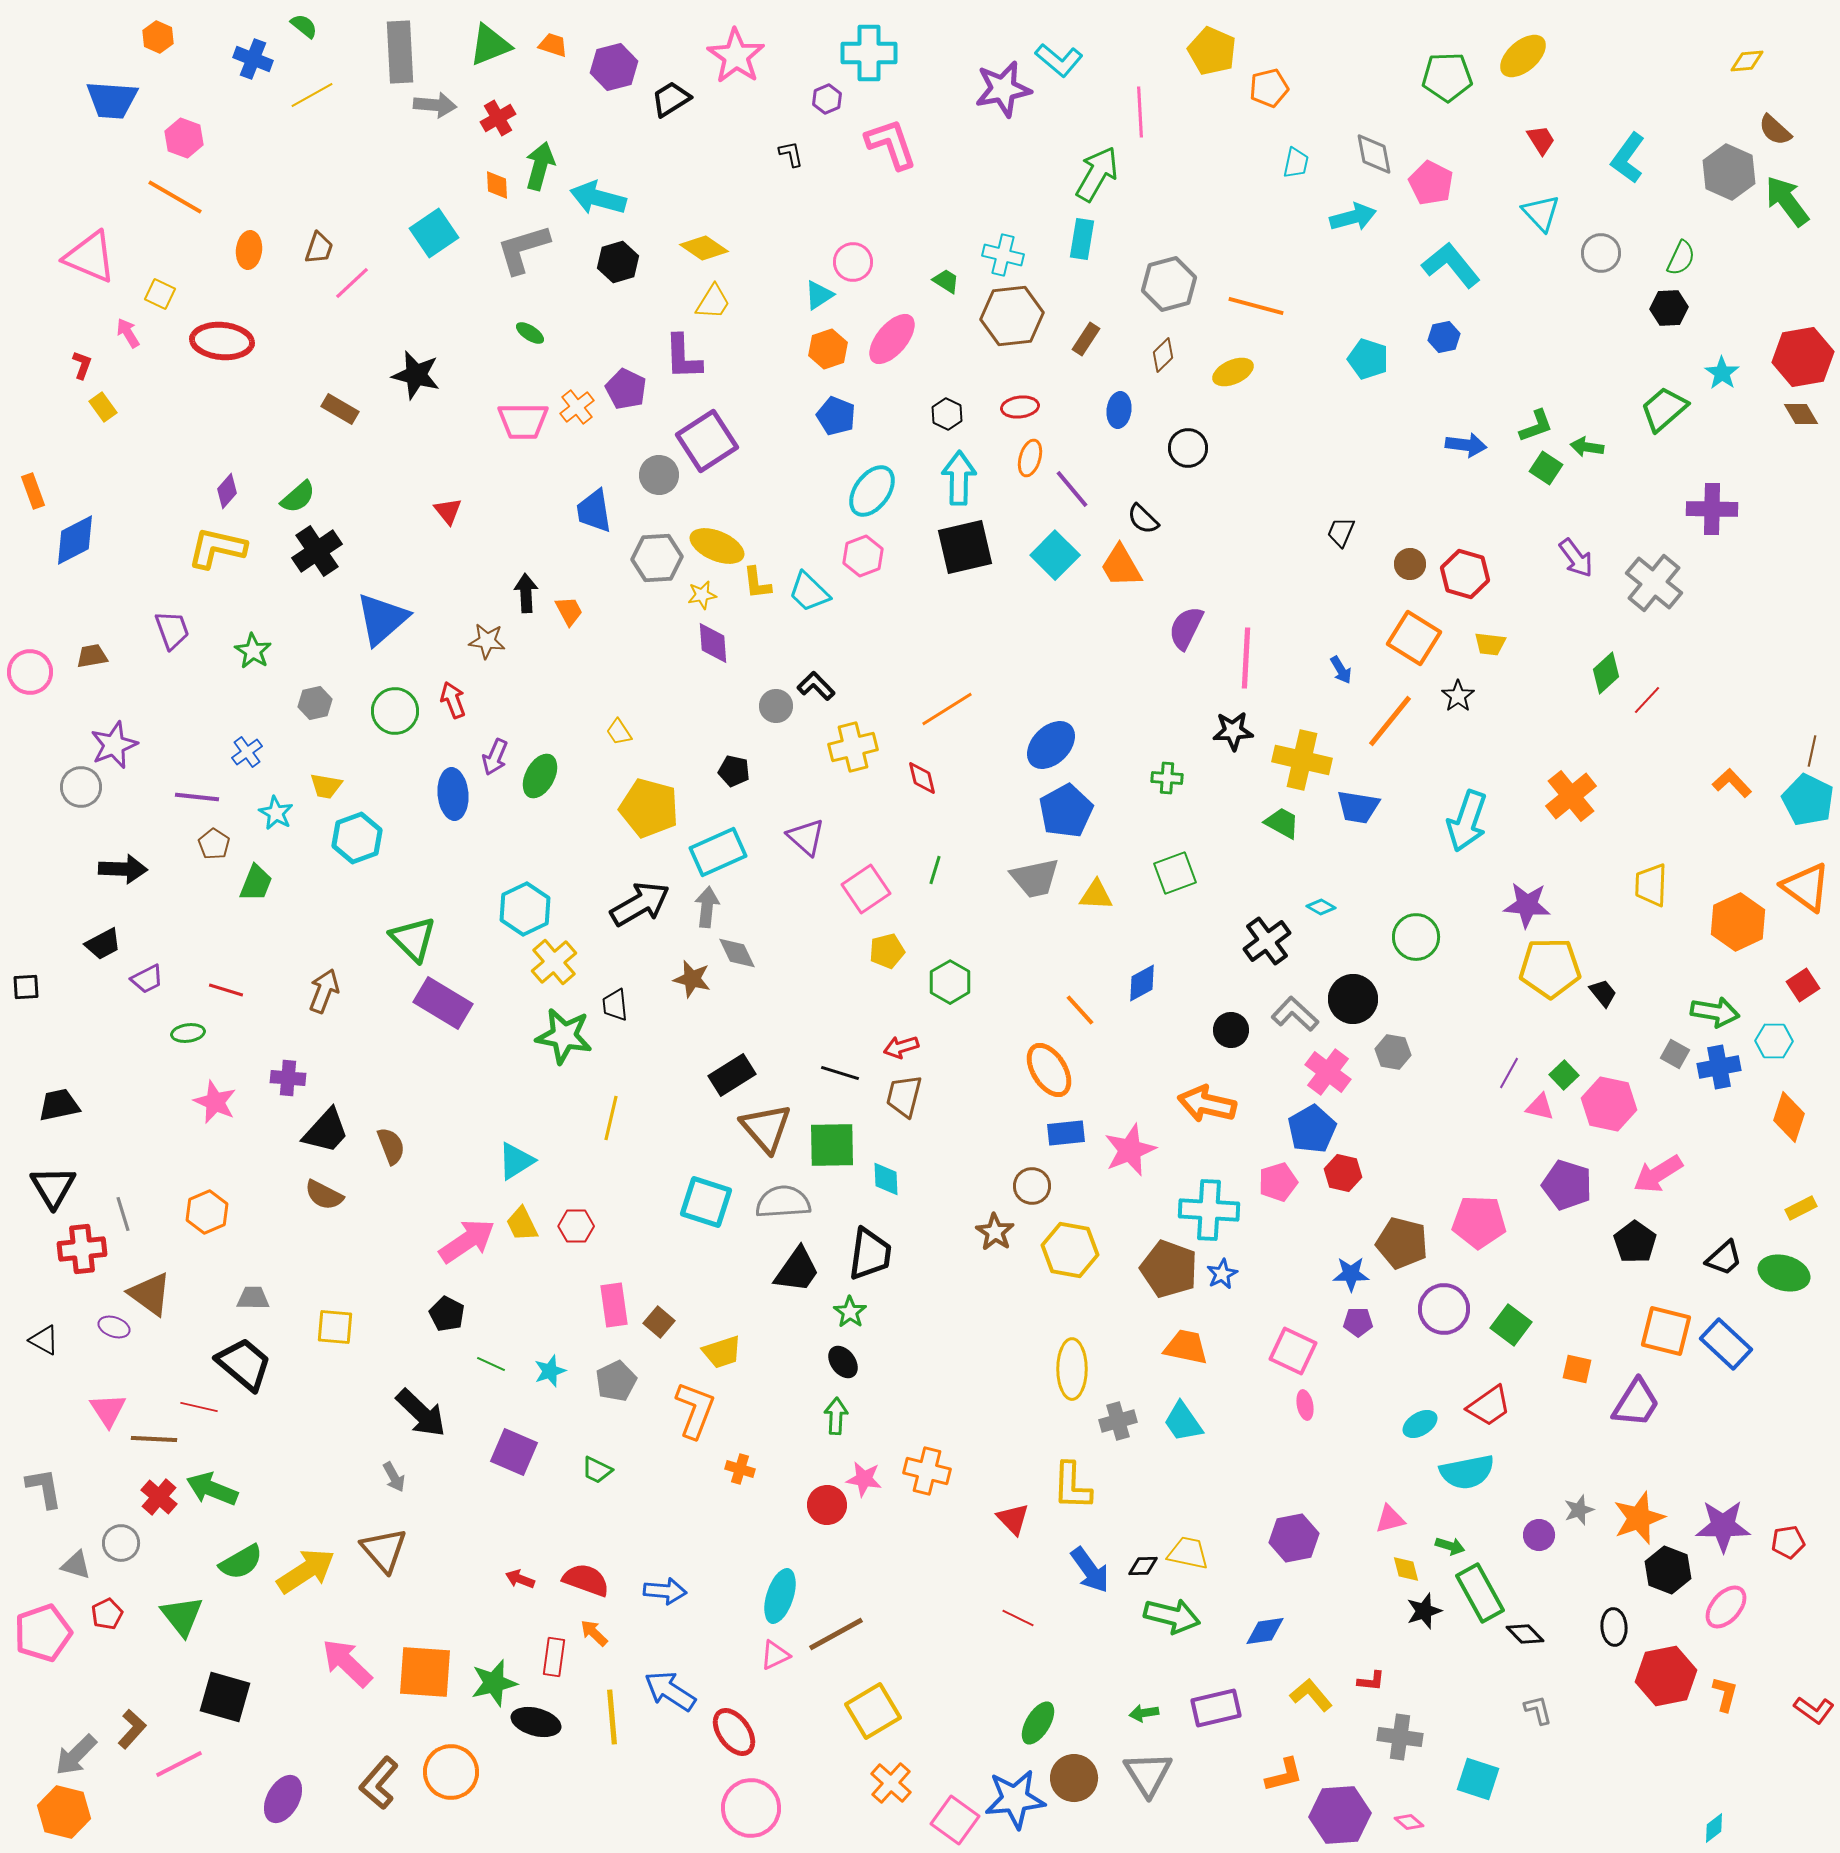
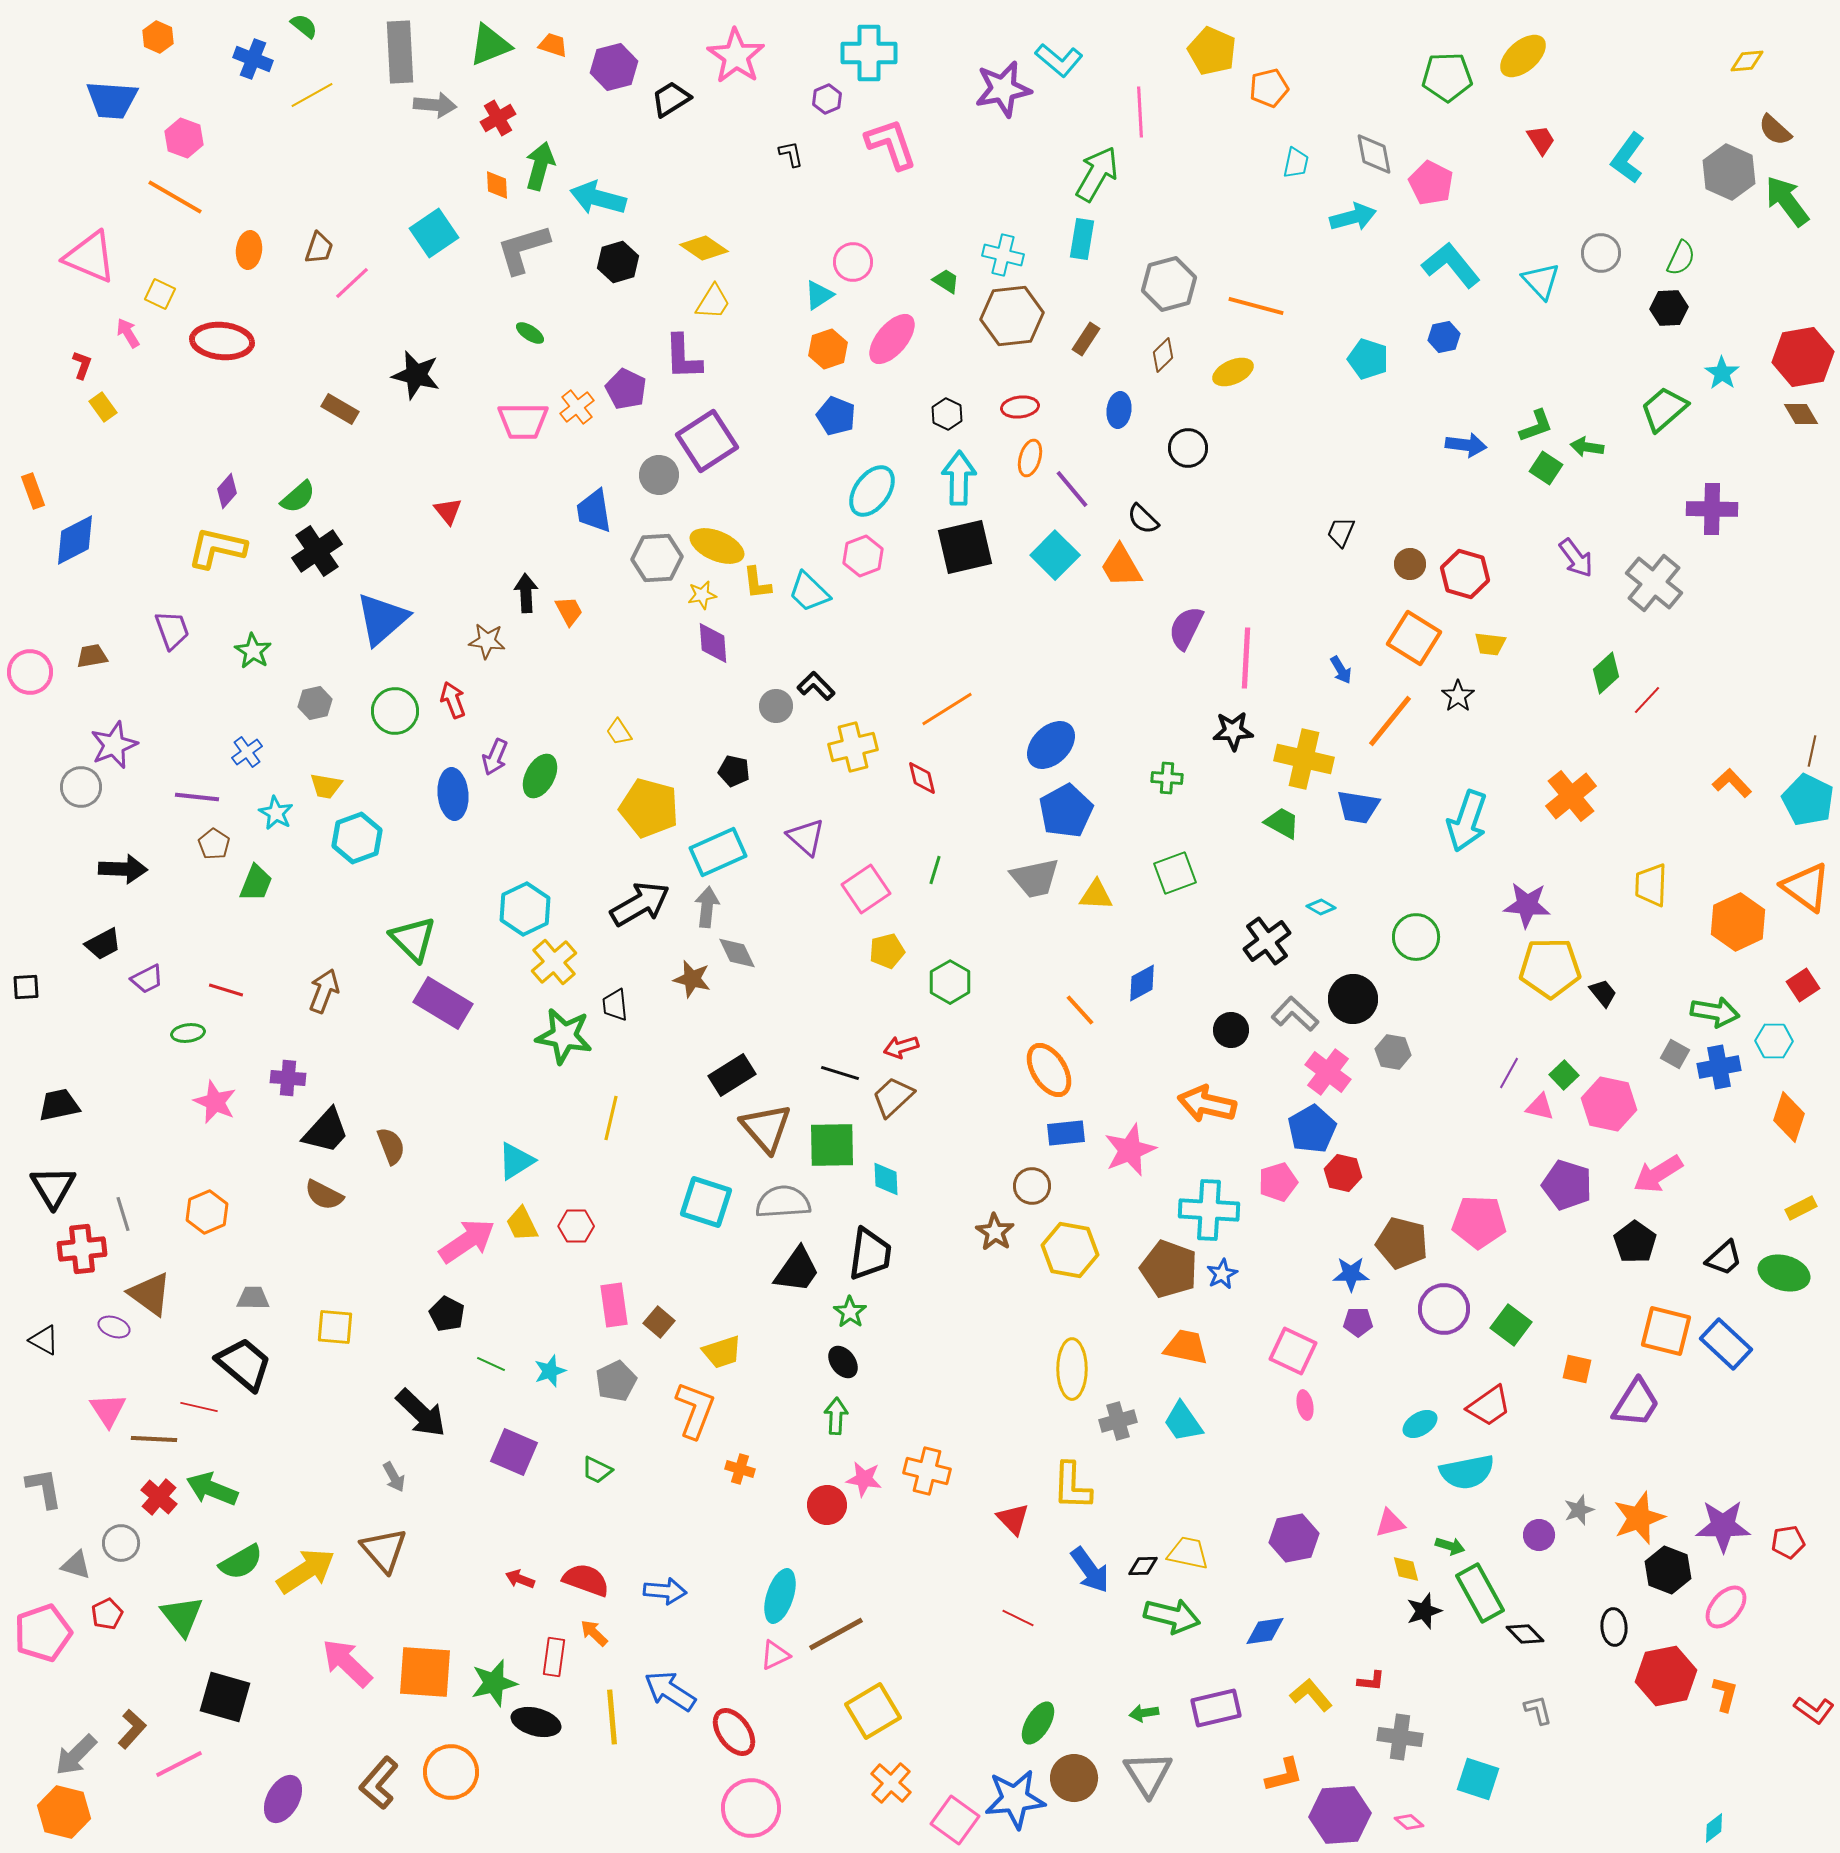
cyan triangle at (1541, 213): moved 68 px down
yellow cross at (1302, 760): moved 2 px right, 1 px up
brown trapezoid at (904, 1096): moved 11 px left, 1 px down; rotated 33 degrees clockwise
pink triangle at (1390, 1519): moved 4 px down
